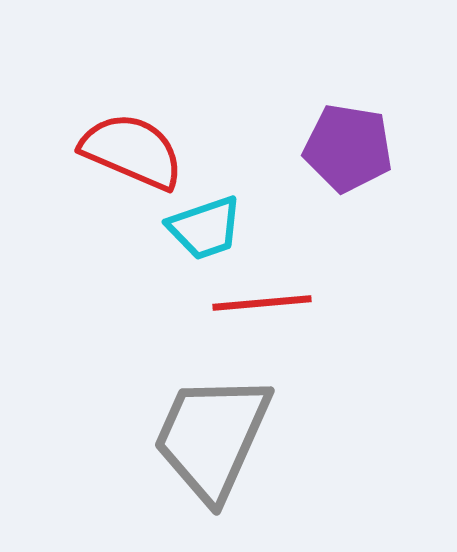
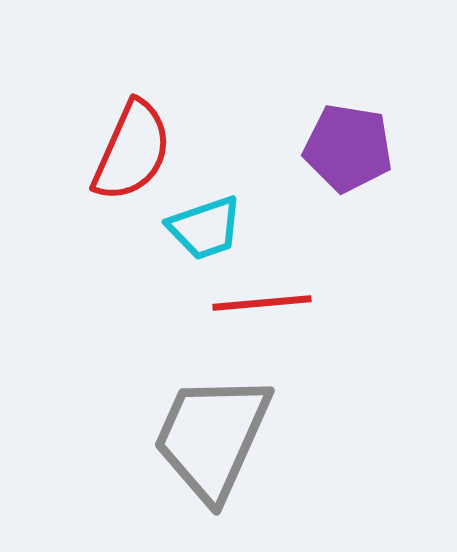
red semicircle: rotated 91 degrees clockwise
